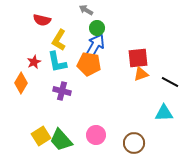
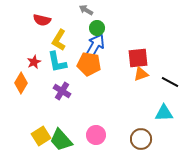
purple cross: rotated 18 degrees clockwise
brown circle: moved 7 px right, 4 px up
